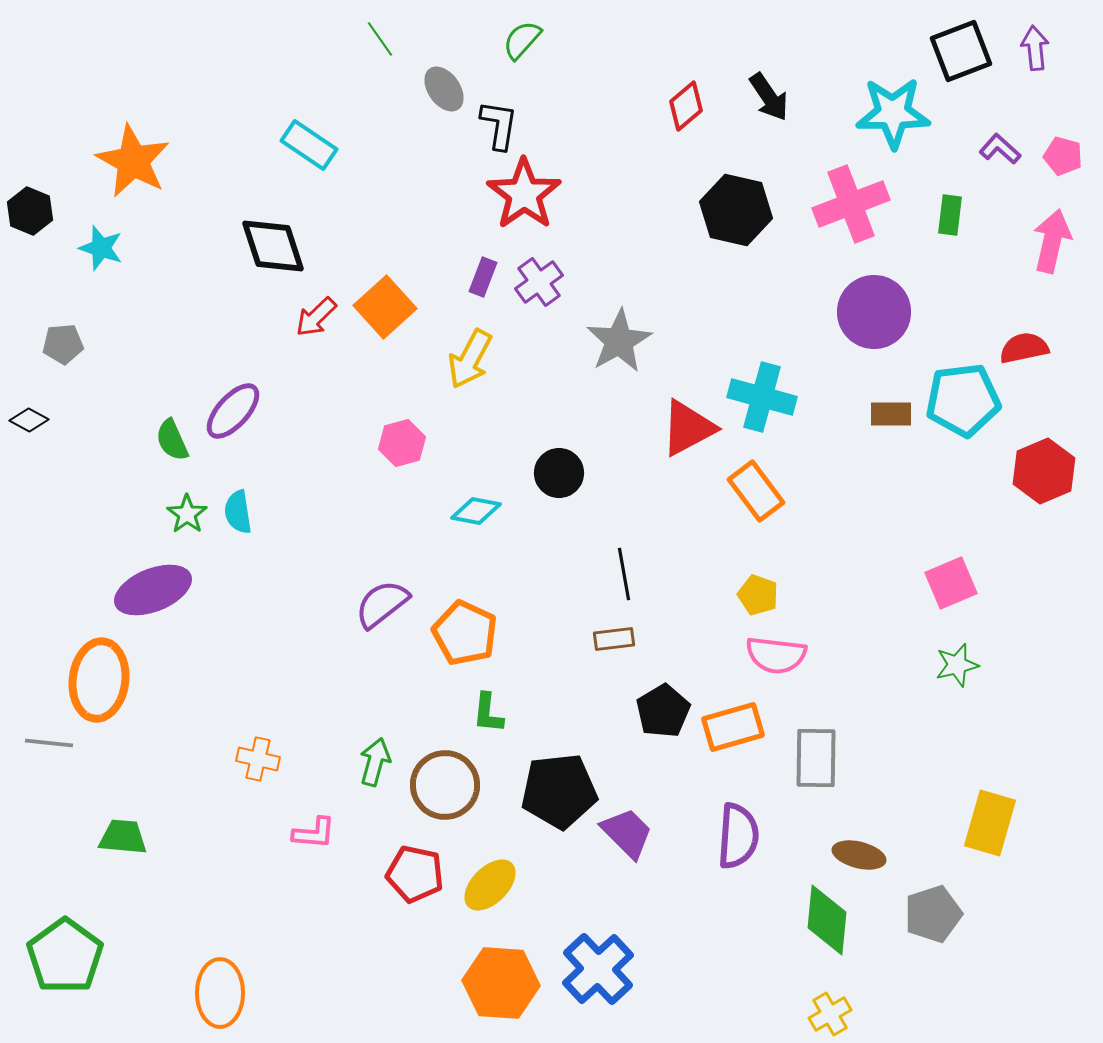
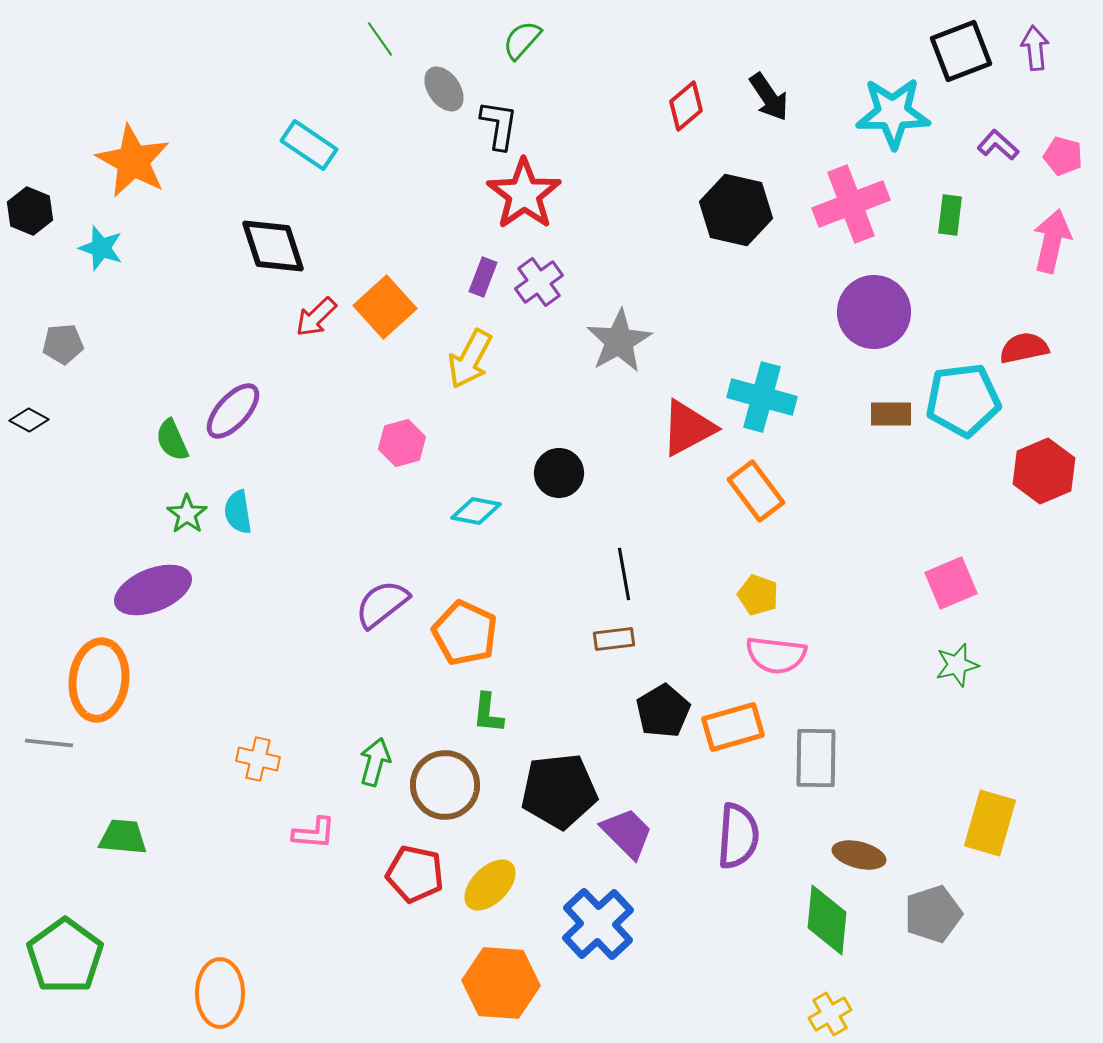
purple L-shape at (1000, 149): moved 2 px left, 4 px up
blue cross at (598, 969): moved 45 px up
